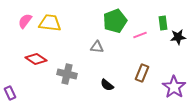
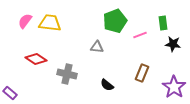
black star: moved 5 px left, 7 px down; rotated 14 degrees clockwise
purple rectangle: rotated 24 degrees counterclockwise
